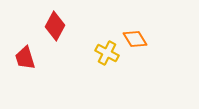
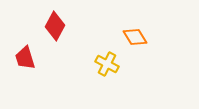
orange diamond: moved 2 px up
yellow cross: moved 11 px down
